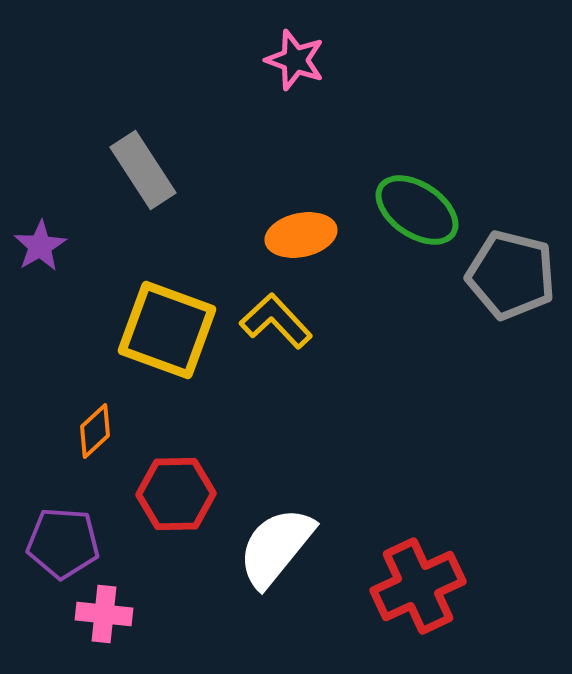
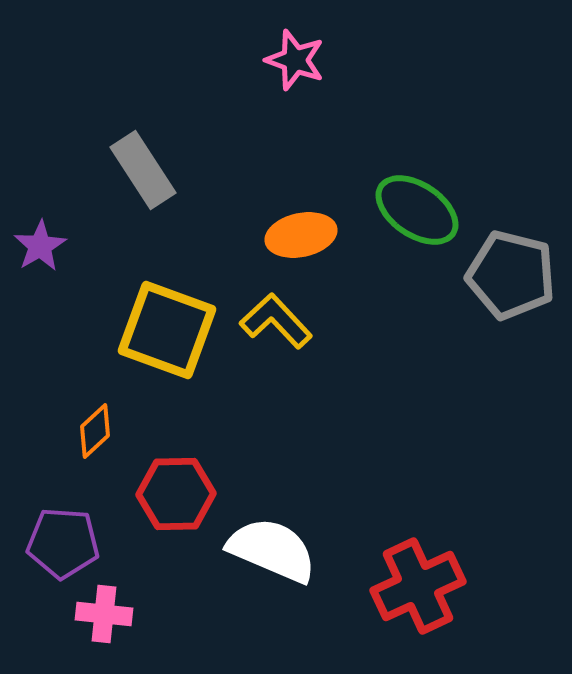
white semicircle: moved 4 px left, 3 px down; rotated 74 degrees clockwise
